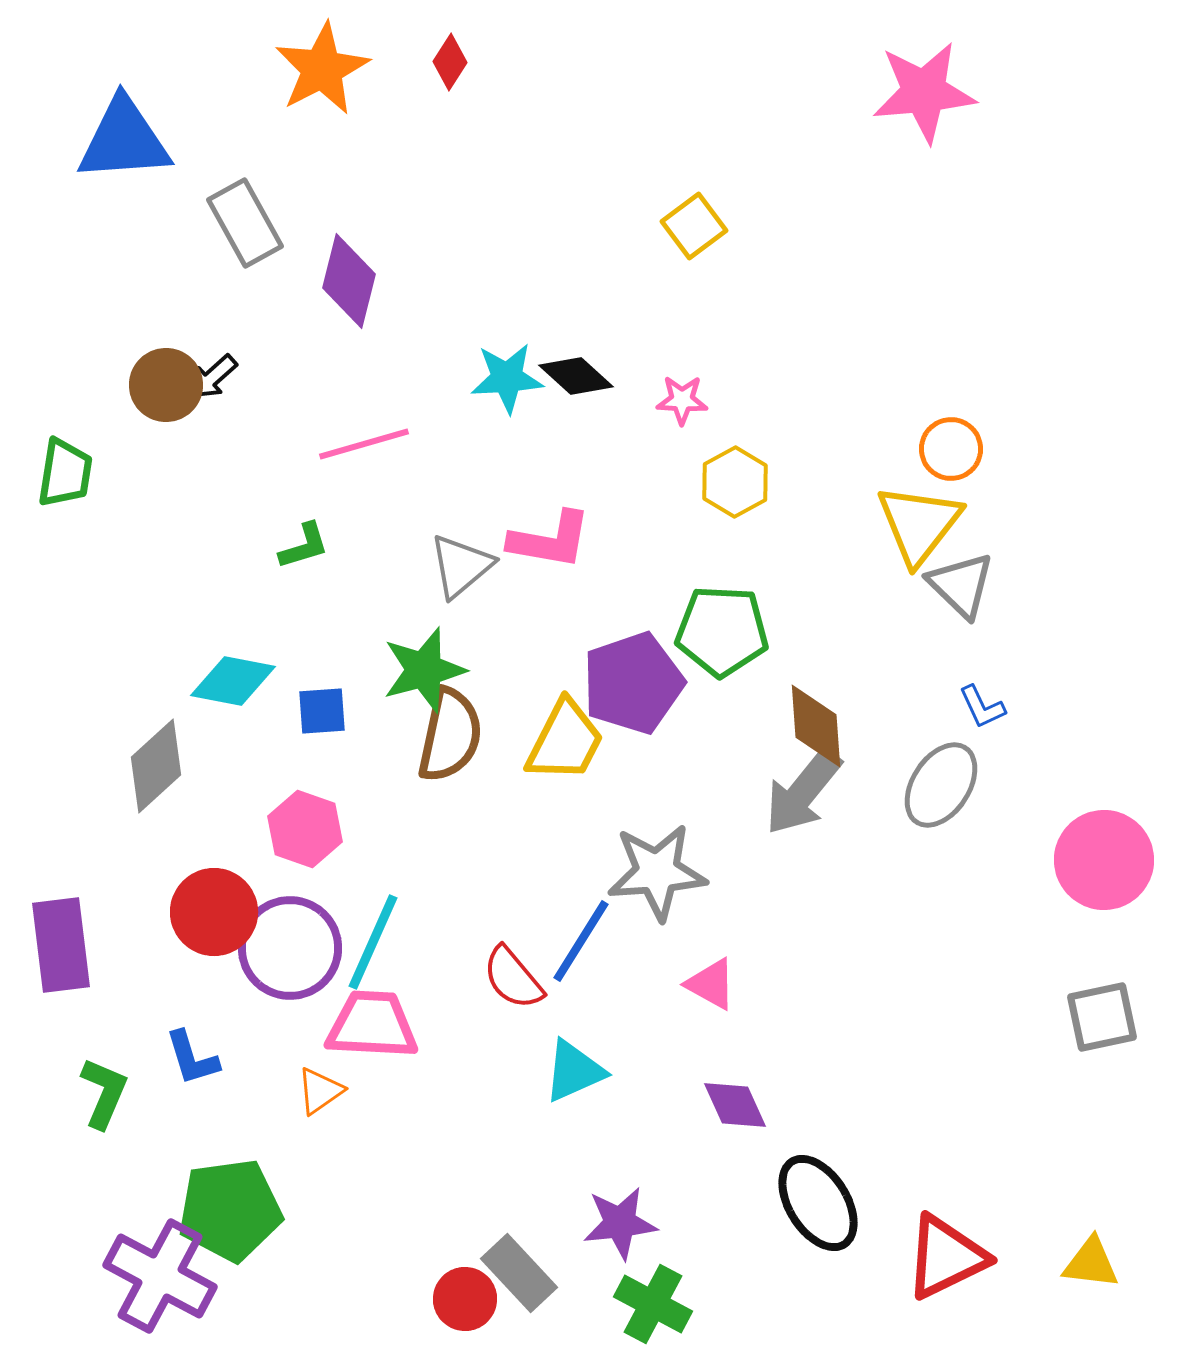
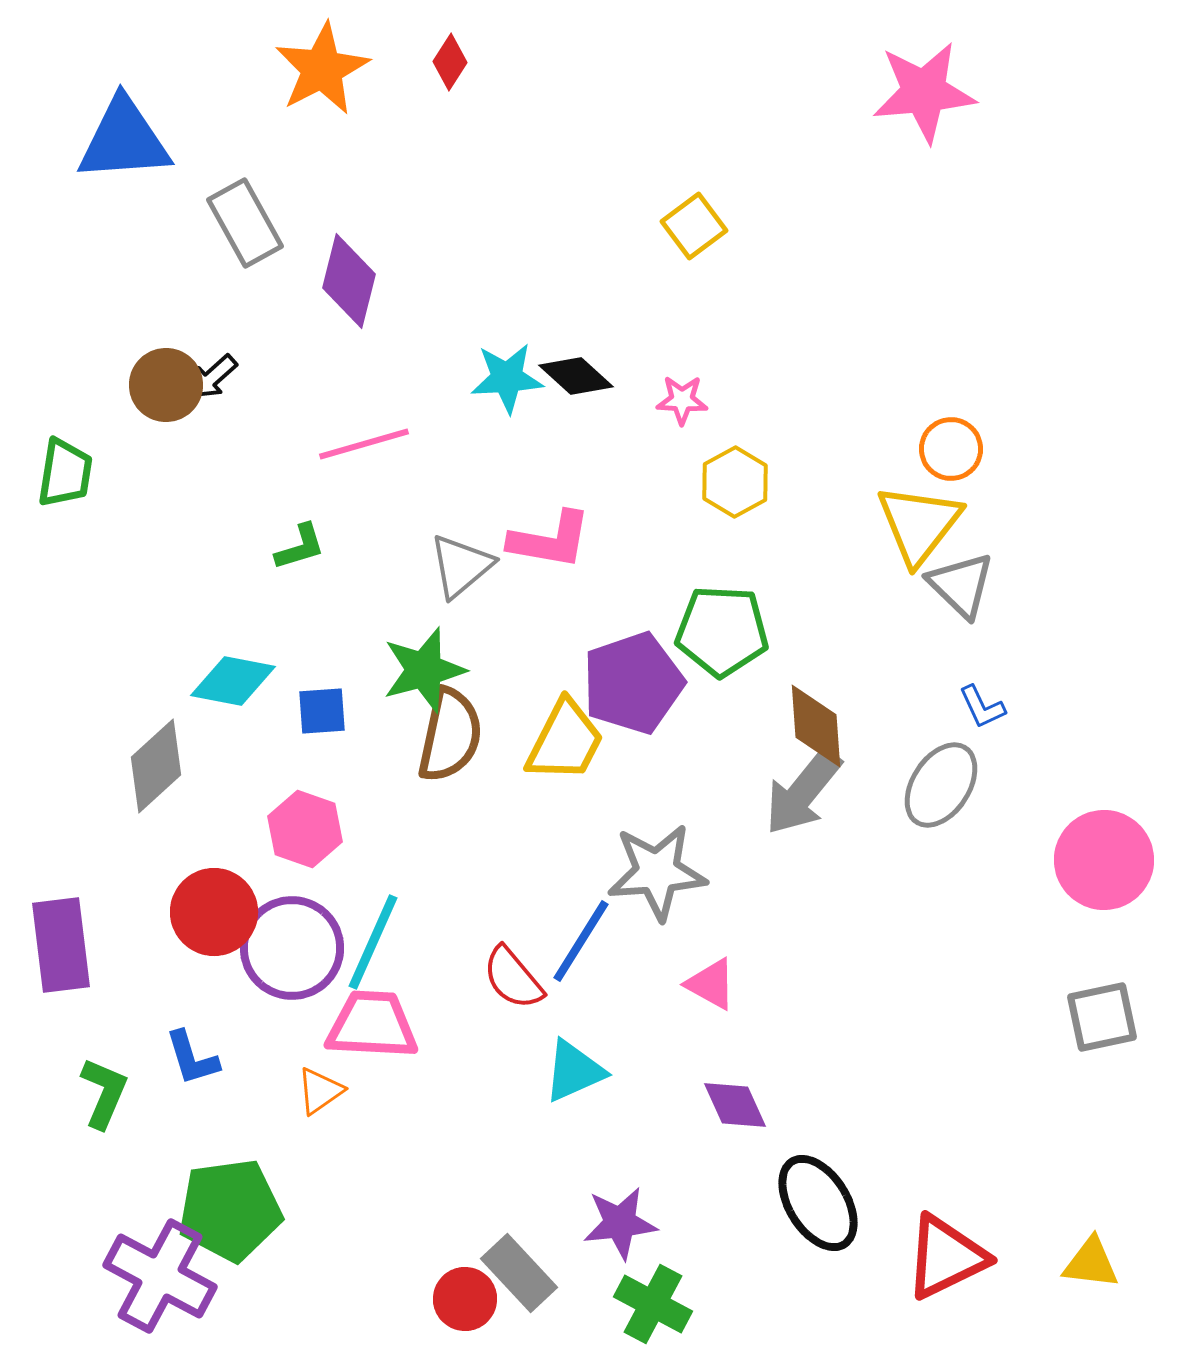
green L-shape at (304, 546): moved 4 px left, 1 px down
purple circle at (290, 948): moved 2 px right
